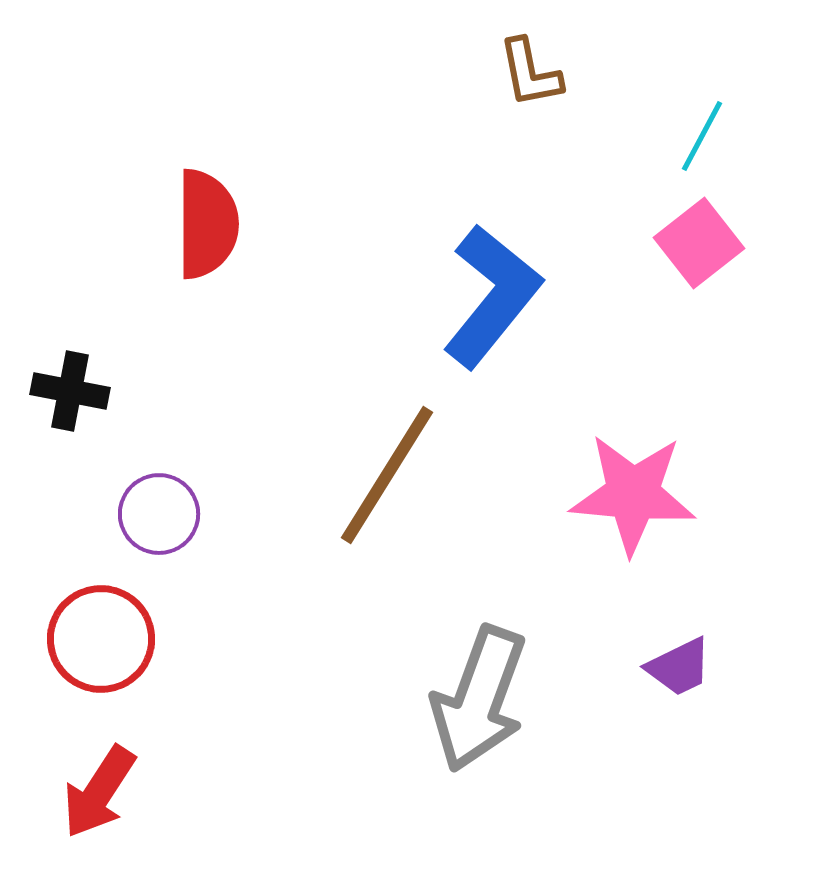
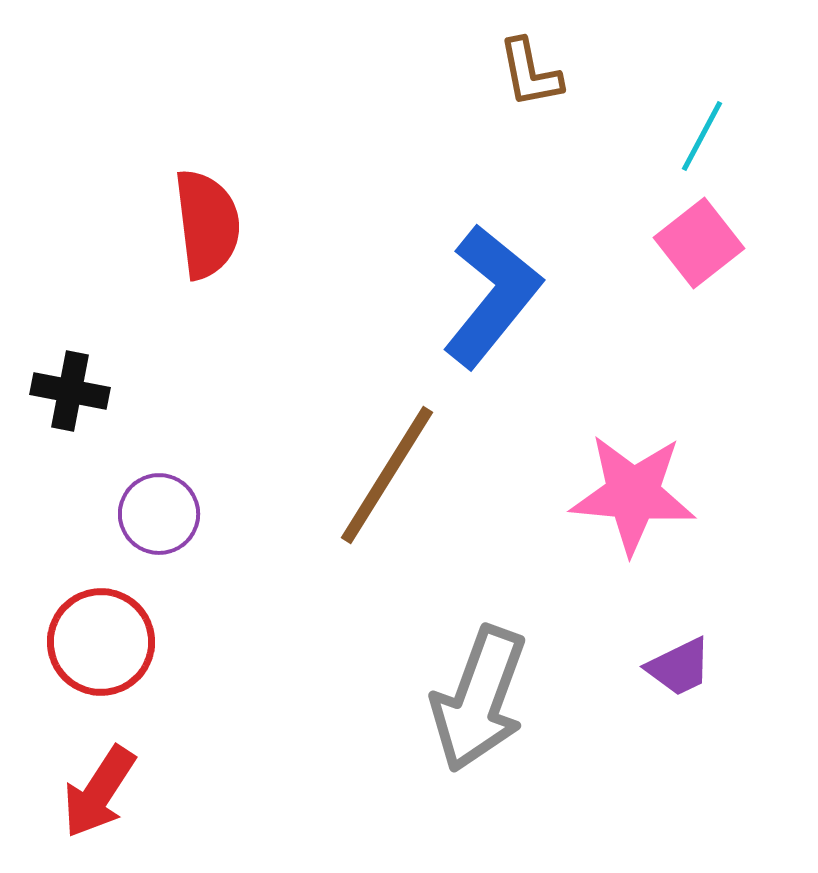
red semicircle: rotated 7 degrees counterclockwise
red circle: moved 3 px down
